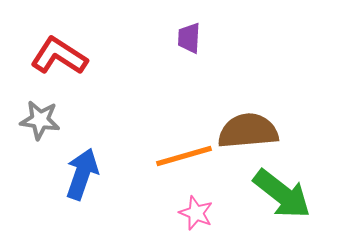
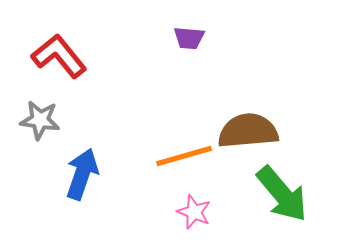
purple trapezoid: rotated 88 degrees counterclockwise
red L-shape: rotated 18 degrees clockwise
green arrow: rotated 12 degrees clockwise
pink star: moved 2 px left, 1 px up
